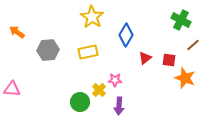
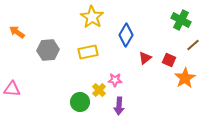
red square: rotated 16 degrees clockwise
orange star: rotated 20 degrees clockwise
